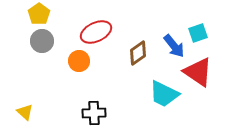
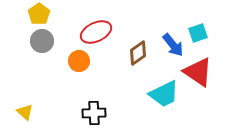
blue arrow: moved 1 px left, 1 px up
cyan trapezoid: rotated 52 degrees counterclockwise
